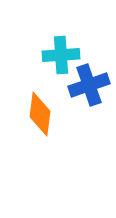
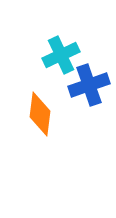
cyan cross: rotated 21 degrees counterclockwise
